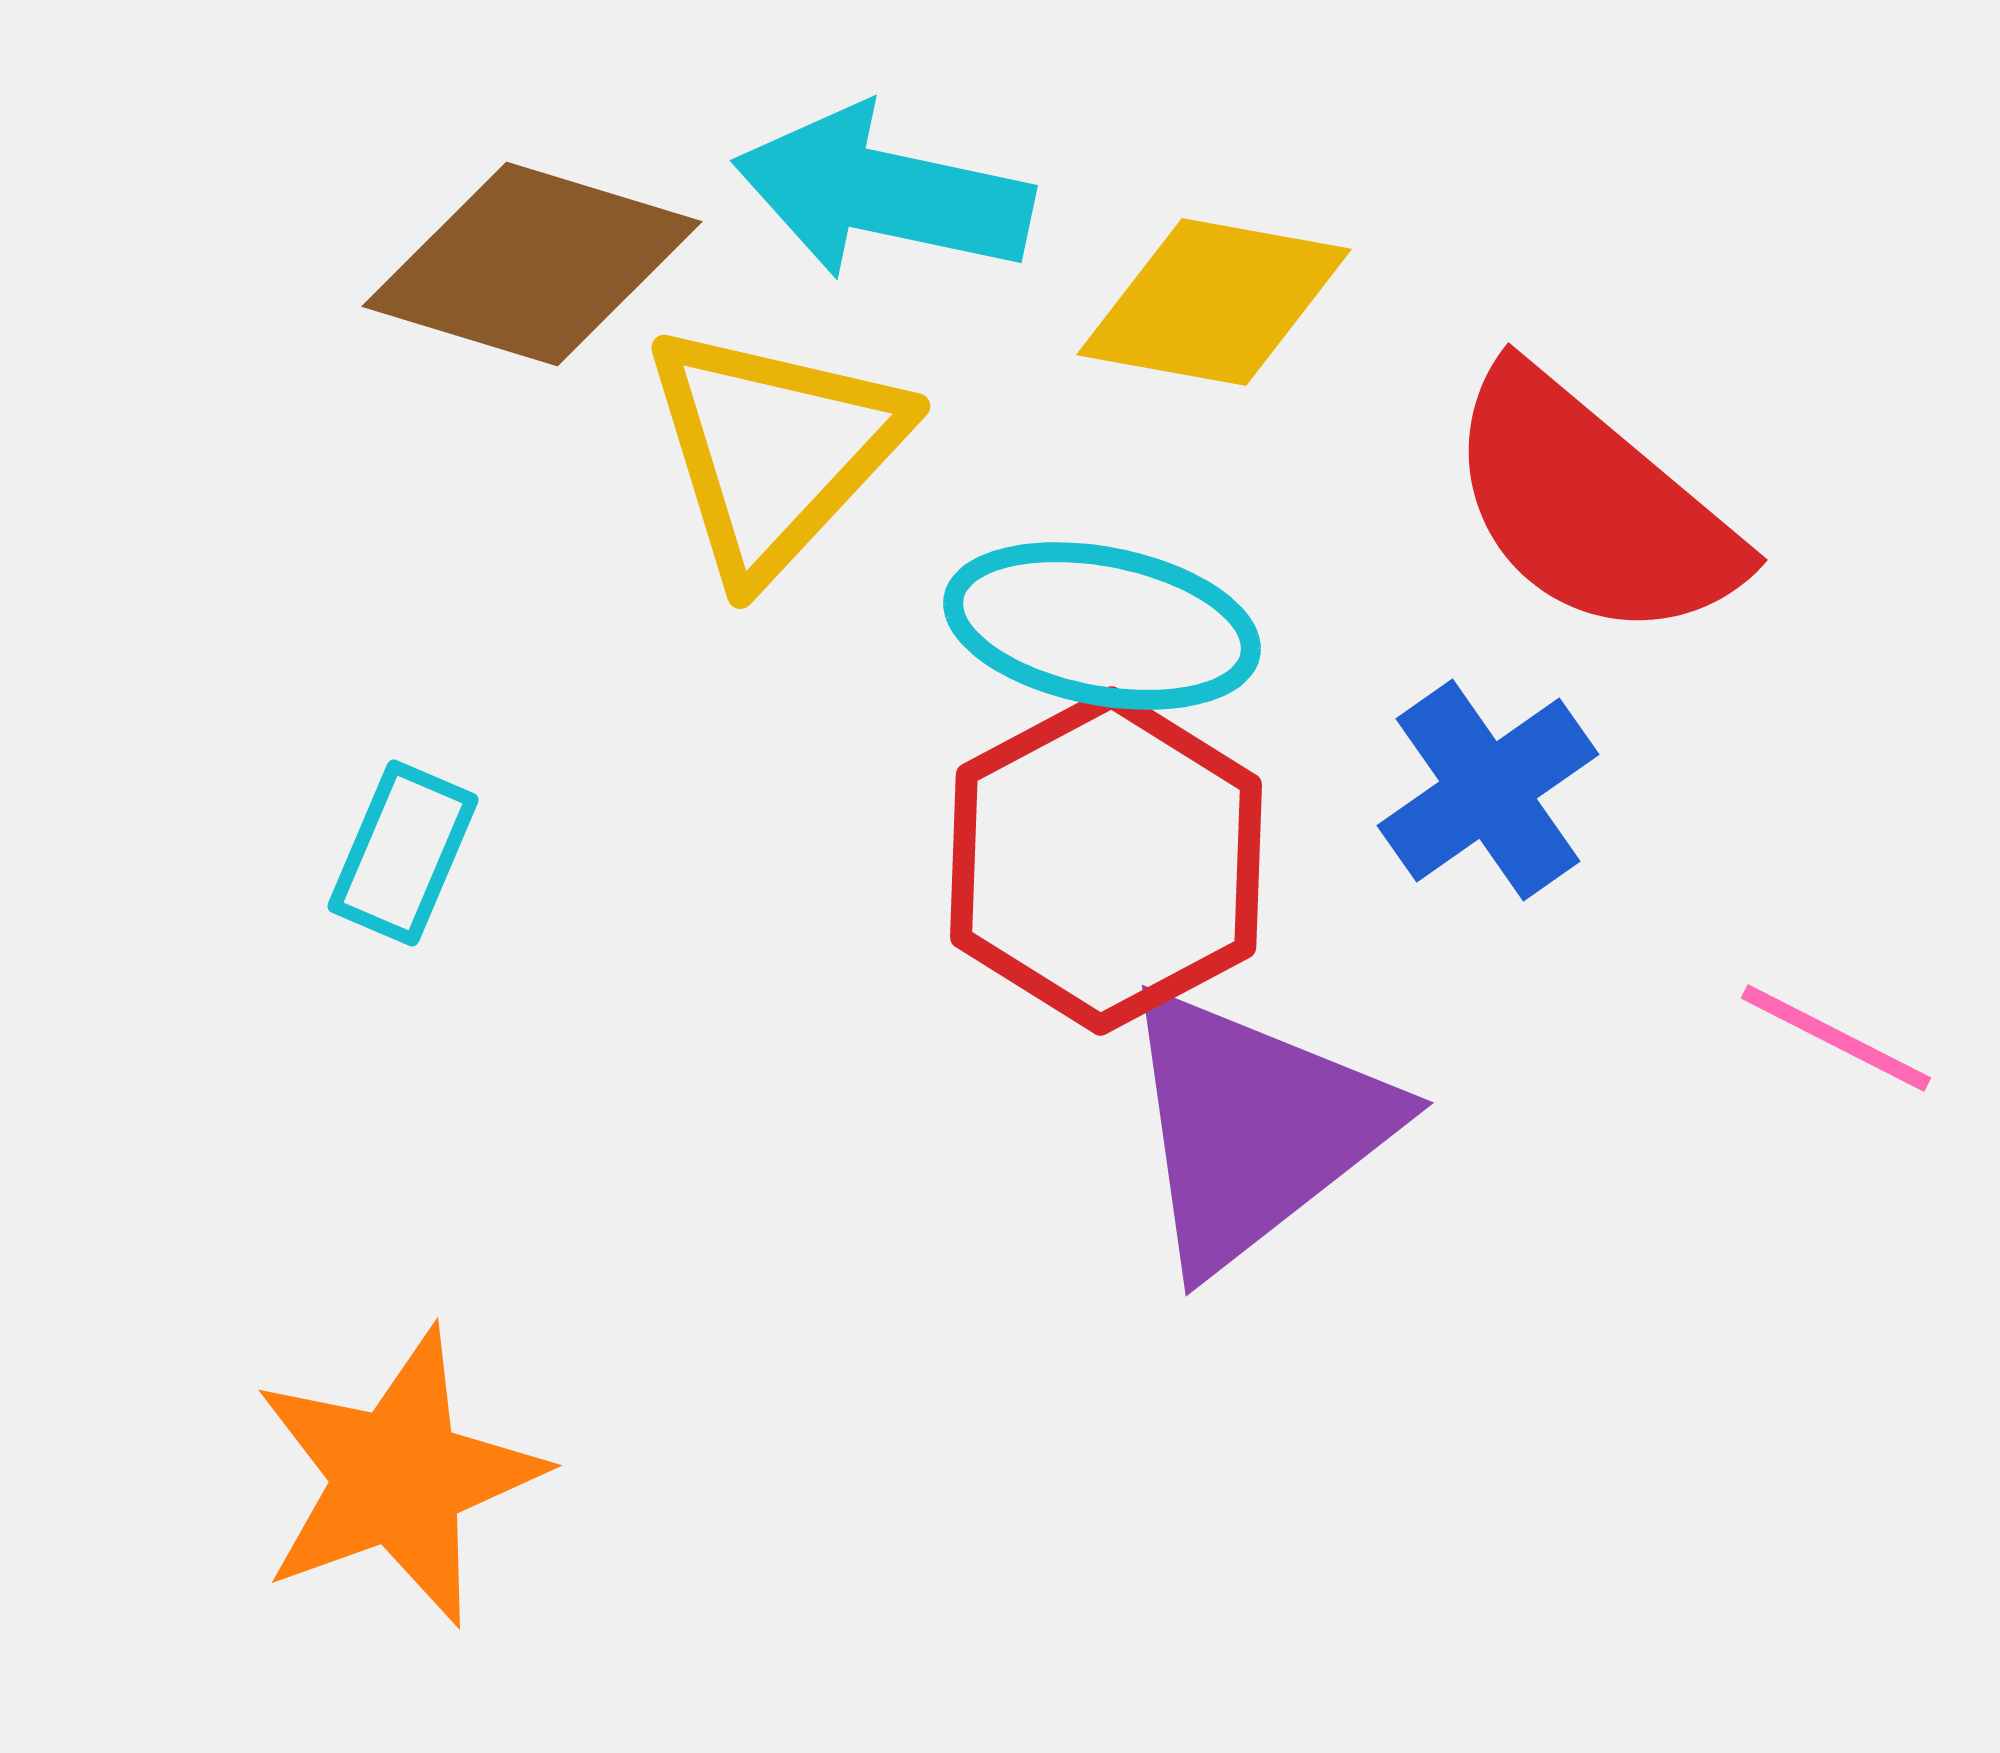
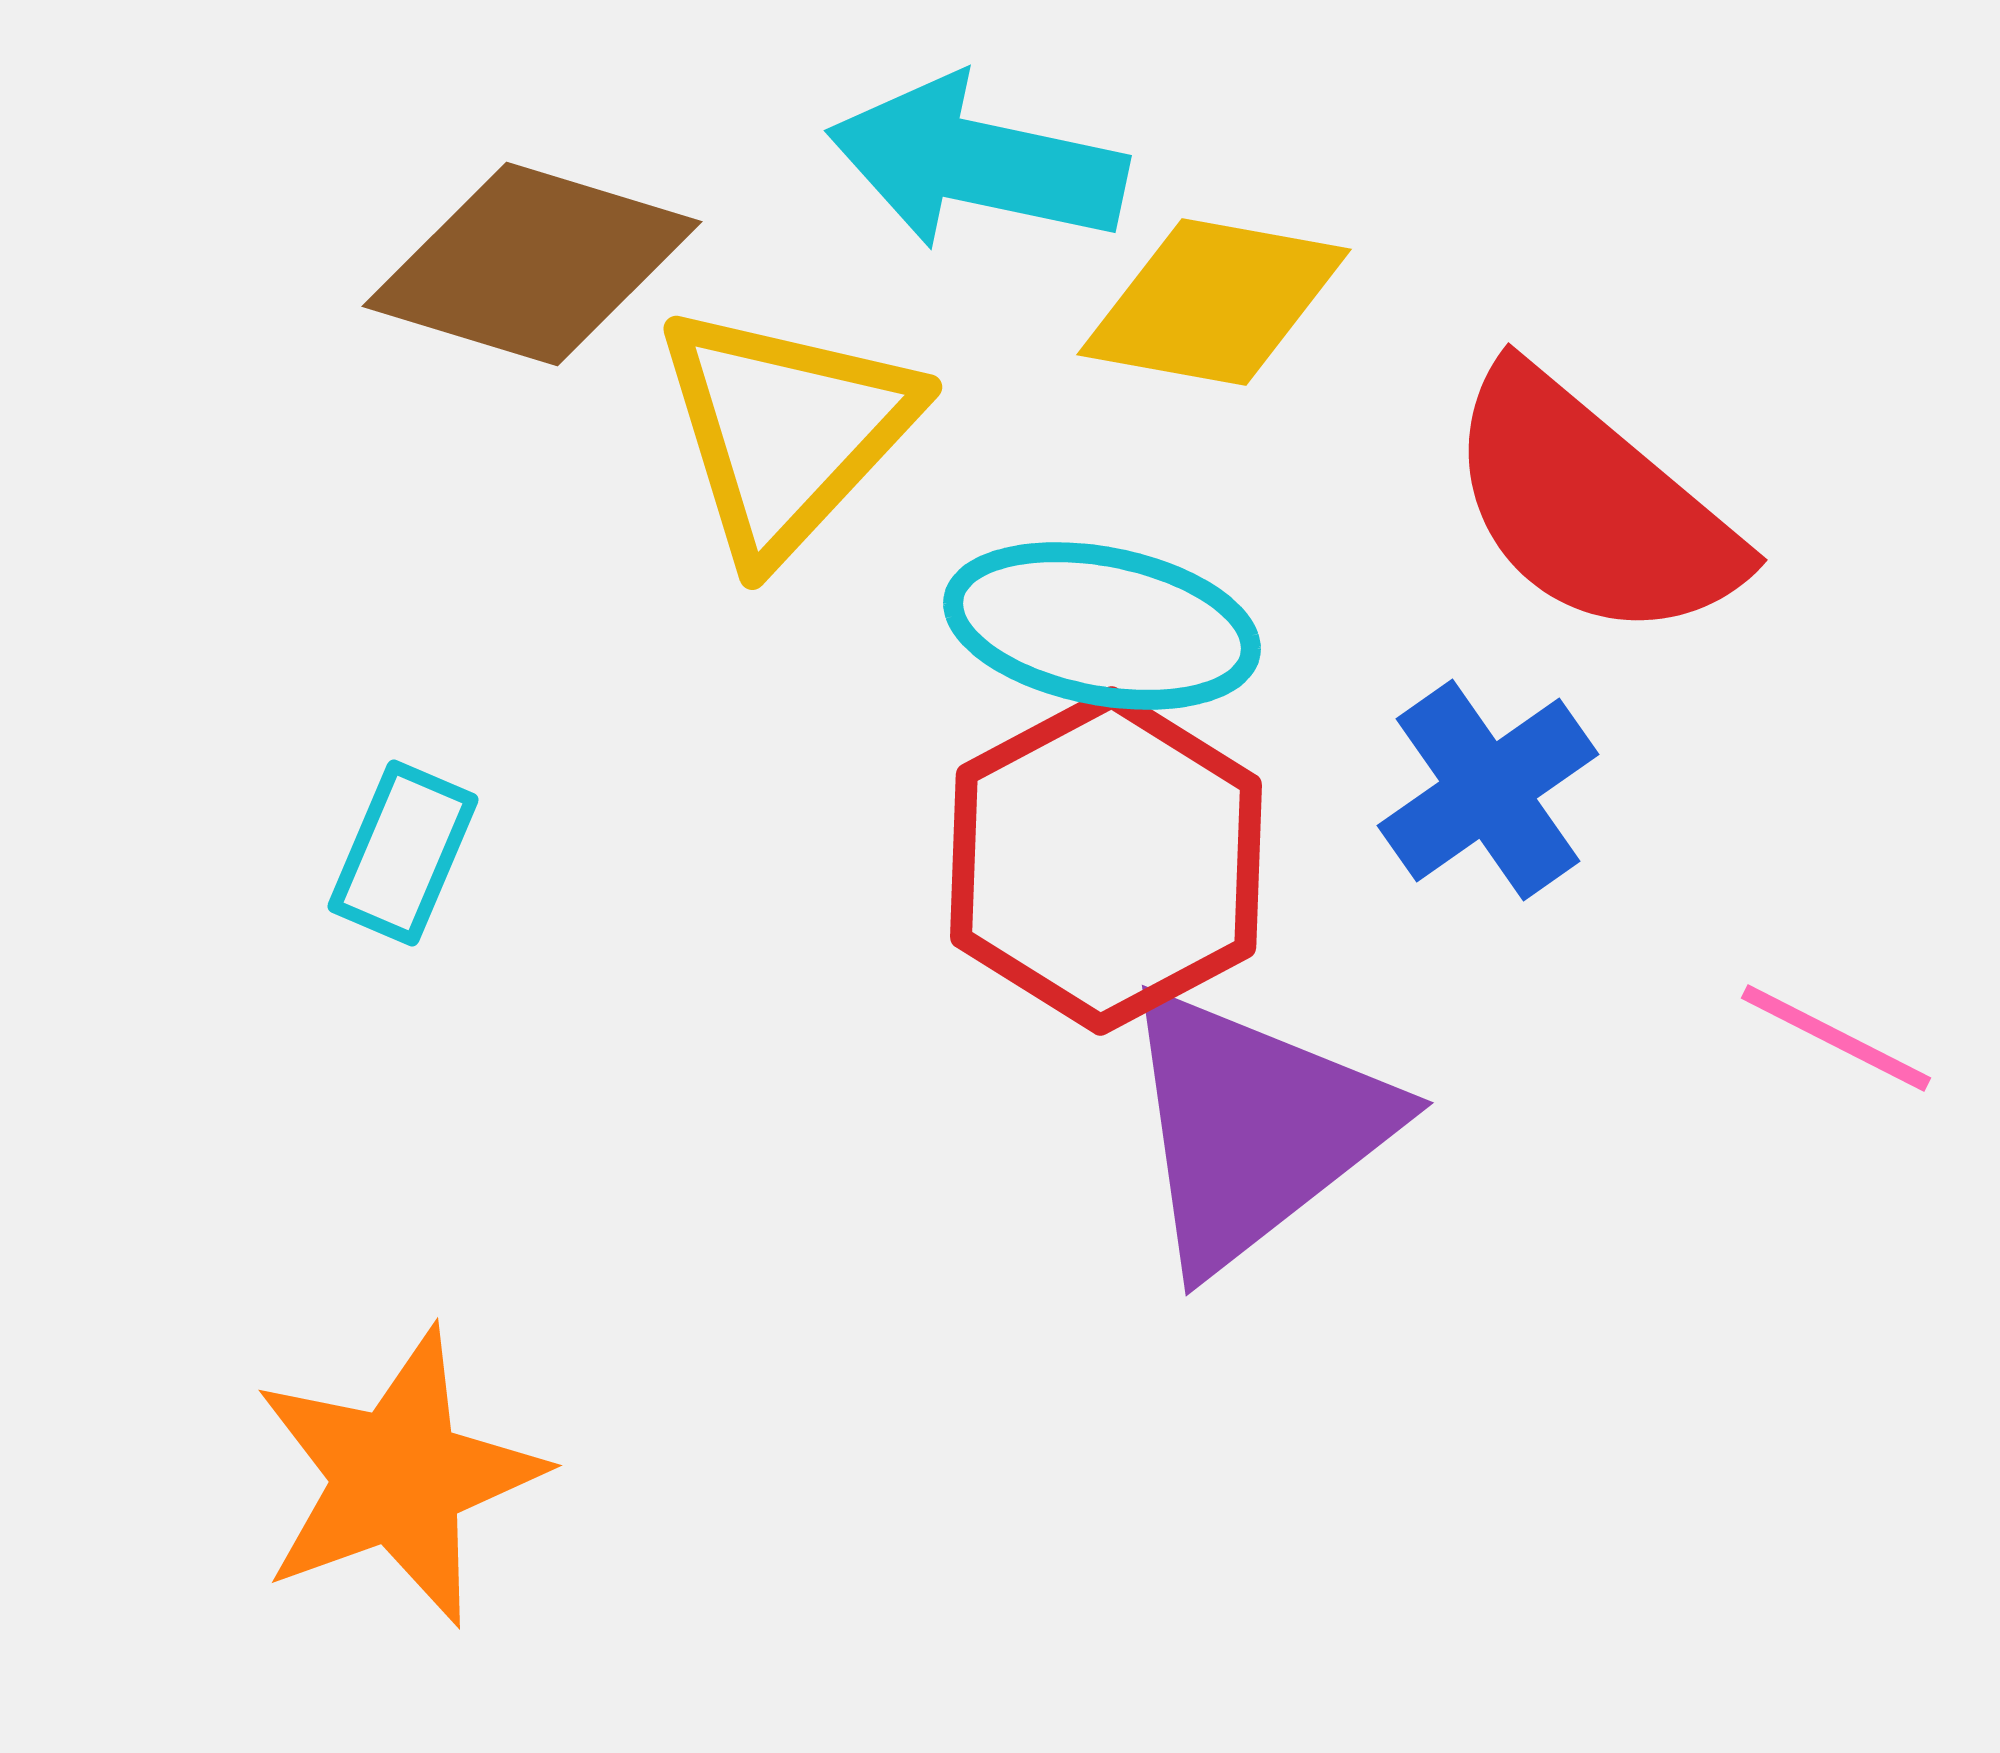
cyan arrow: moved 94 px right, 30 px up
yellow triangle: moved 12 px right, 19 px up
